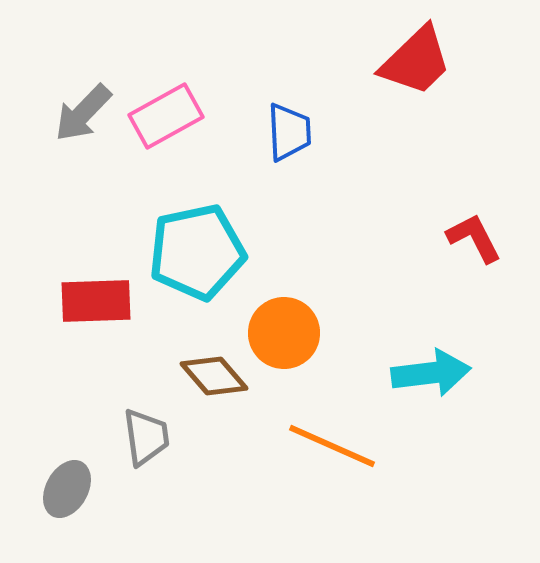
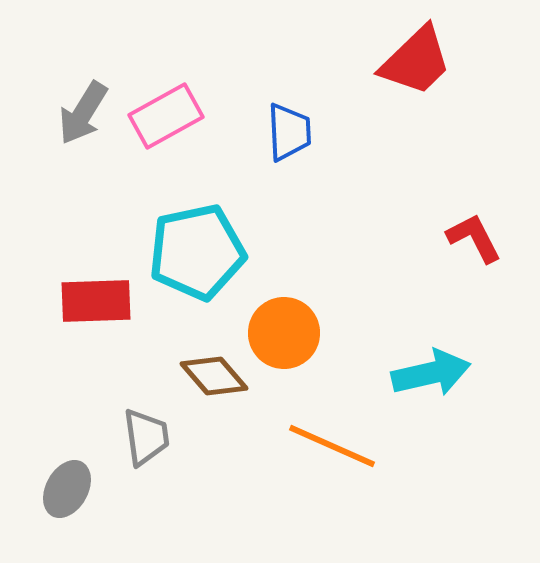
gray arrow: rotated 12 degrees counterclockwise
cyan arrow: rotated 6 degrees counterclockwise
